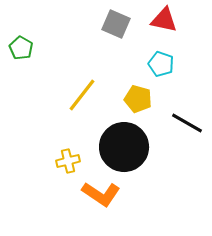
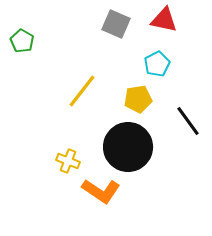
green pentagon: moved 1 px right, 7 px up
cyan pentagon: moved 4 px left; rotated 25 degrees clockwise
yellow line: moved 4 px up
yellow pentagon: rotated 24 degrees counterclockwise
black line: moved 1 px right, 2 px up; rotated 24 degrees clockwise
black circle: moved 4 px right
yellow cross: rotated 35 degrees clockwise
orange L-shape: moved 3 px up
